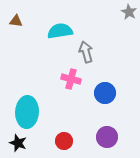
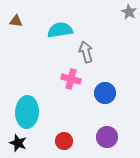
cyan semicircle: moved 1 px up
